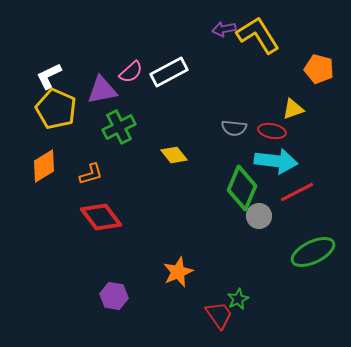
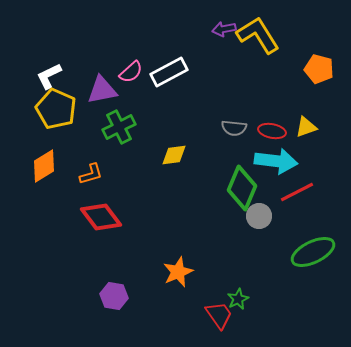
yellow triangle: moved 13 px right, 18 px down
yellow diamond: rotated 60 degrees counterclockwise
